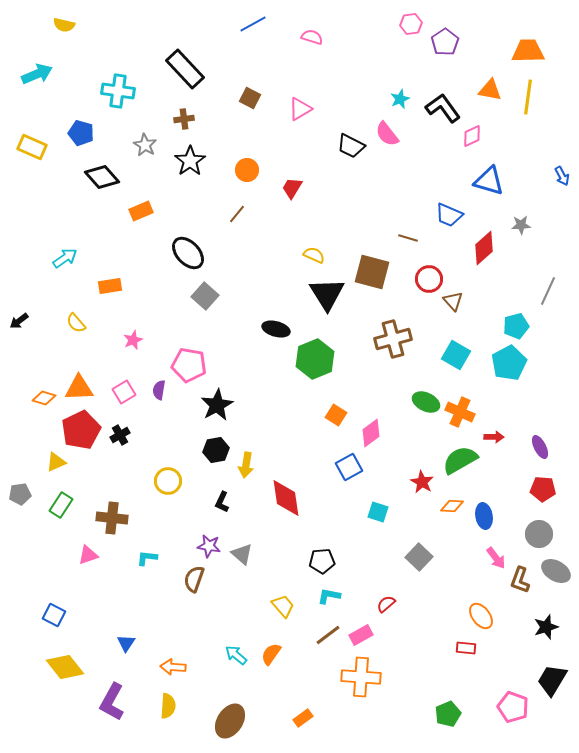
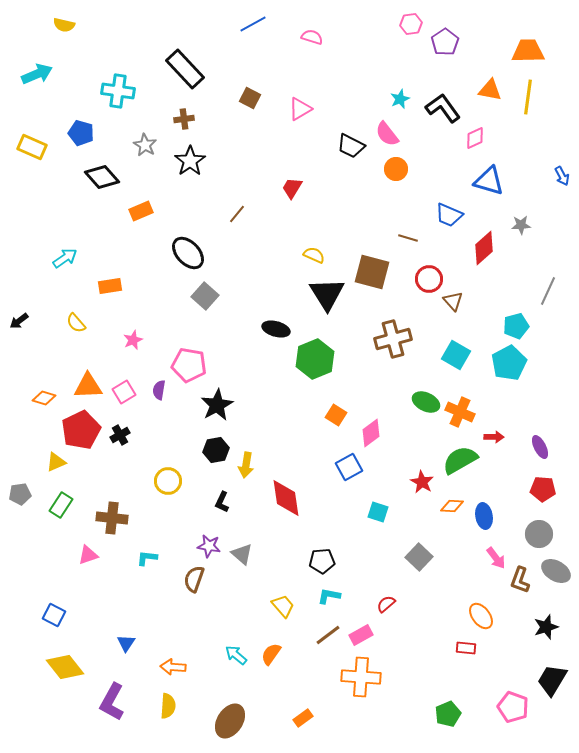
pink diamond at (472, 136): moved 3 px right, 2 px down
orange circle at (247, 170): moved 149 px right, 1 px up
orange triangle at (79, 388): moved 9 px right, 2 px up
